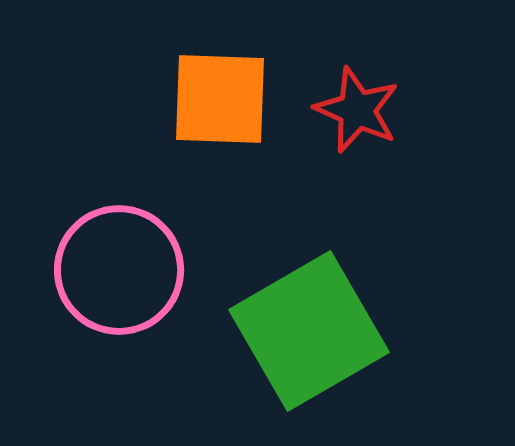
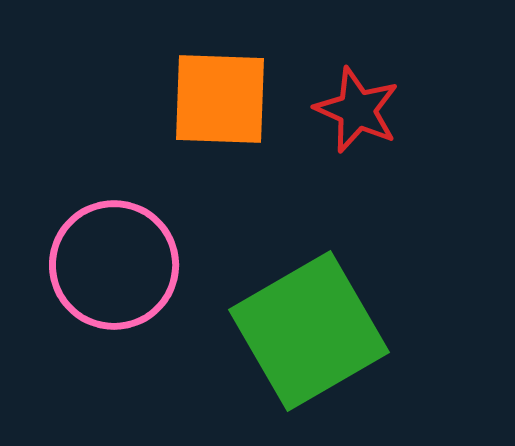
pink circle: moved 5 px left, 5 px up
